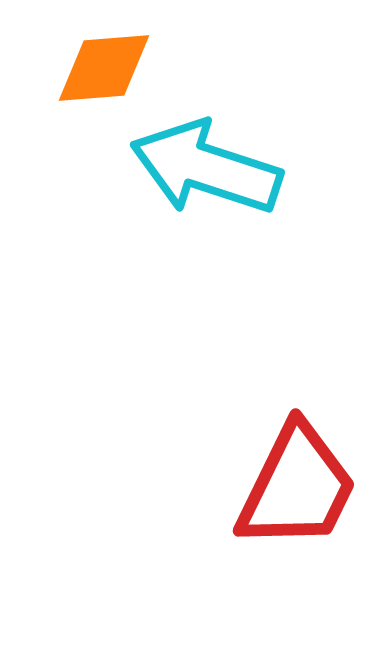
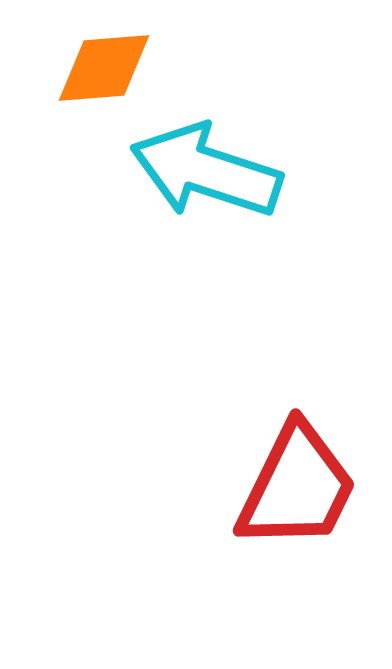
cyan arrow: moved 3 px down
